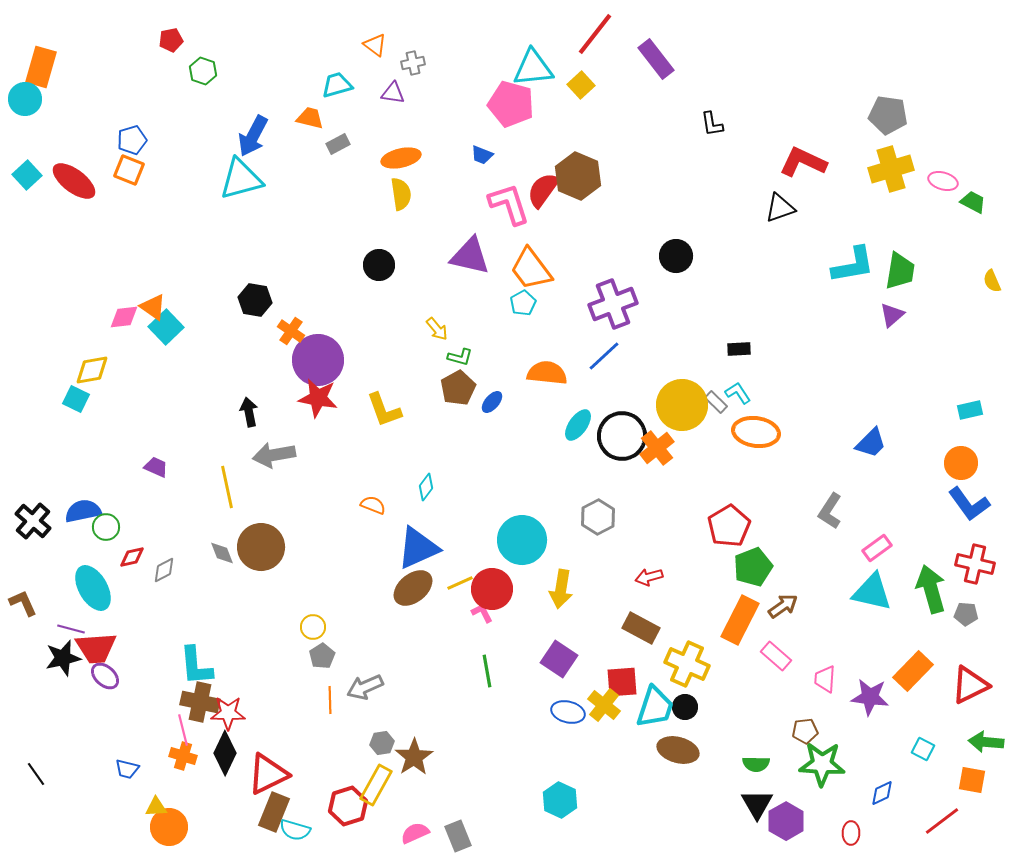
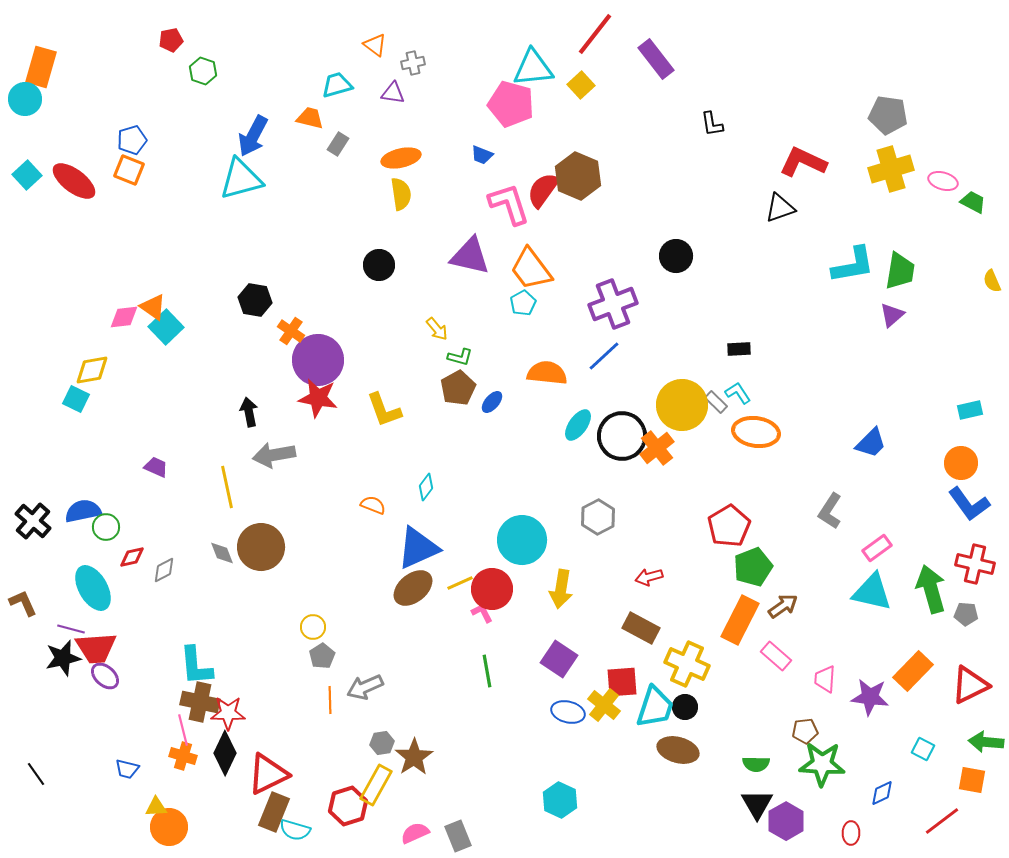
gray rectangle at (338, 144): rotated 30 degrees counterclockwise
